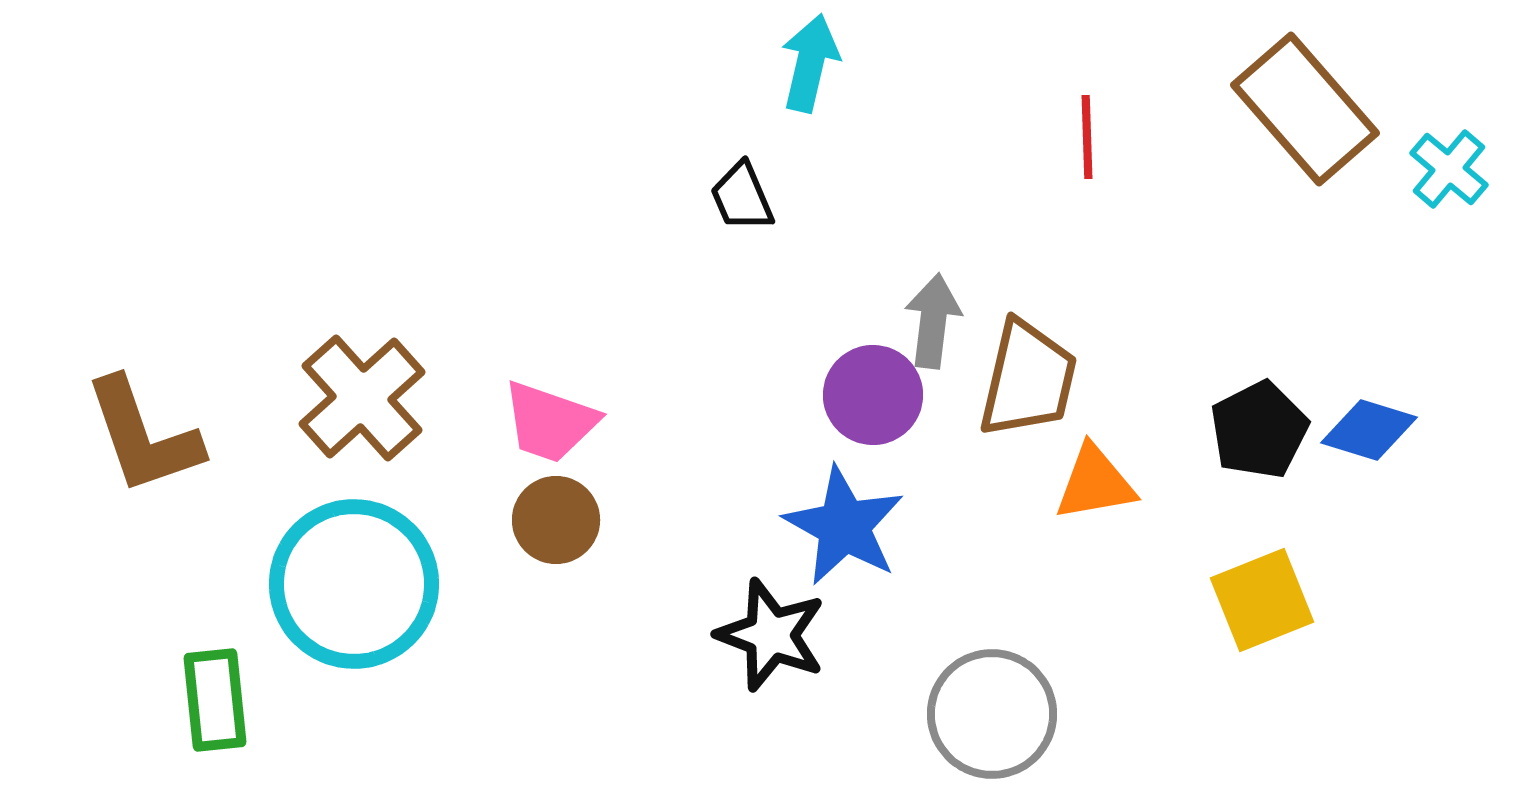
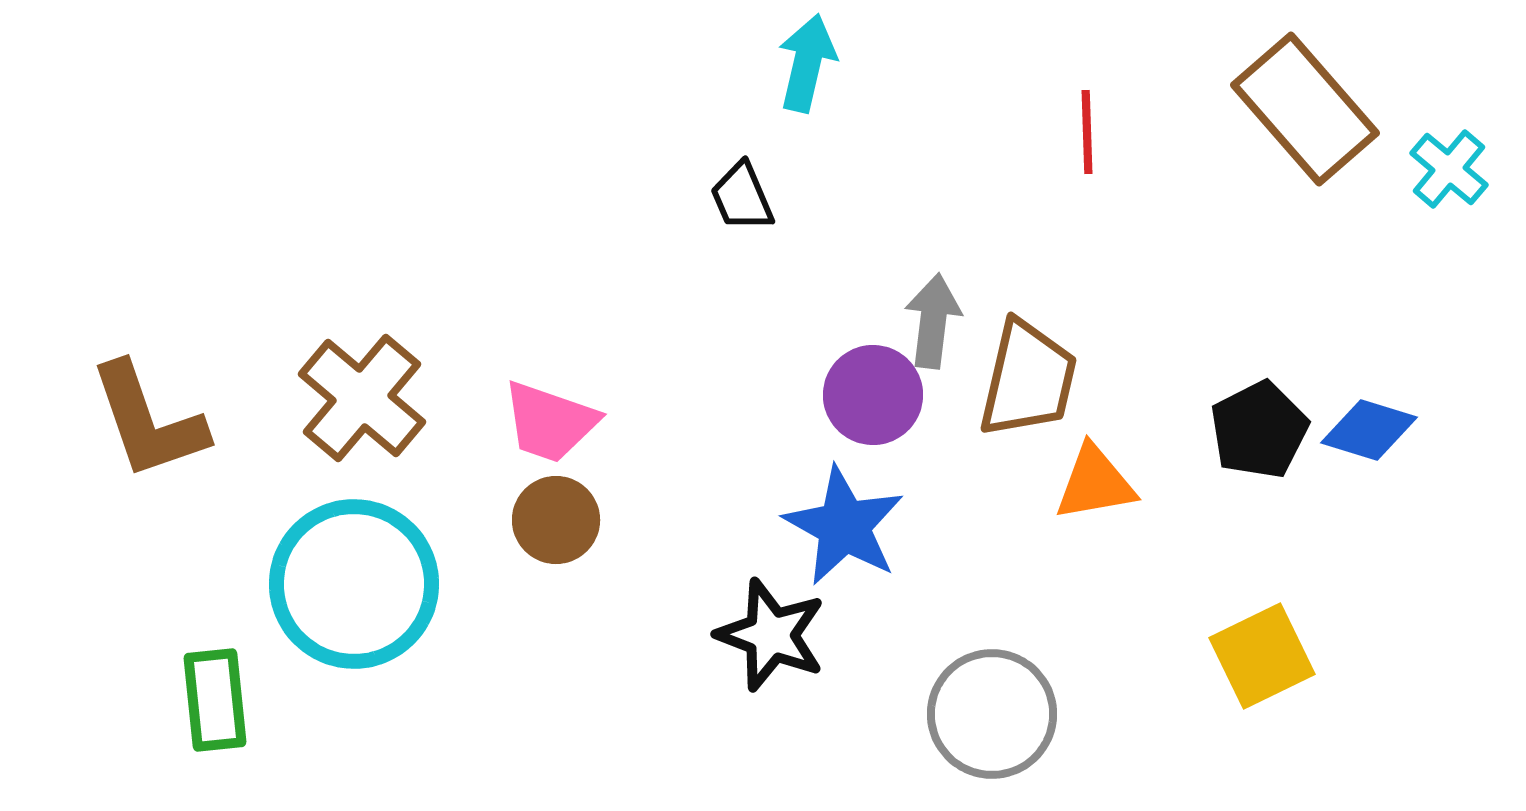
cyan arrow: moved 3 px left
red line: moved 5 px up
brown cross: rotated 8 degrees counterclockwise
brown L-shape: moved 5 px right, 15 px up
yellow square: moved 56 px down; rotated 4 degrees counterclockwise
